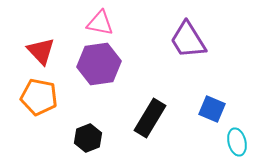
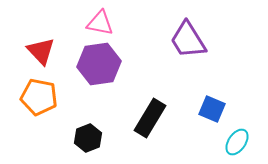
cyan ellipse: rotated 48 degrees clockwise
